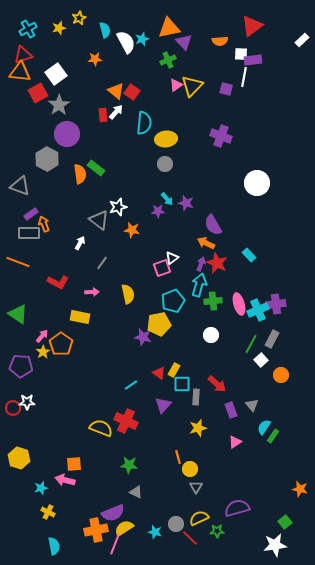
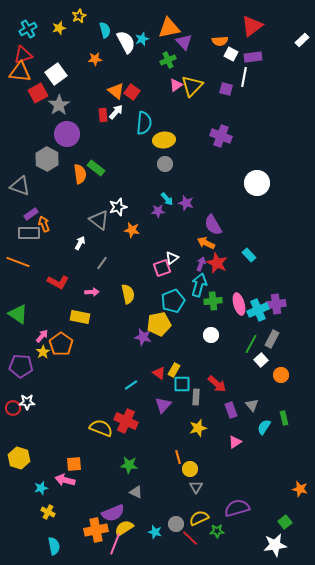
yellow star at (79, 18): moved 2 px up
white square at (241, 54): moved 10 px left; rotated 24 degrees clockwise
purple rectangle at (253, 60): moved 3 px up
yellow ellipse at (166, 139): moved 2 px left, 1 px down
green rectangle at (273, 436): moved 11 px right, 18 px up; rotated 48 degrees counterclockwise
